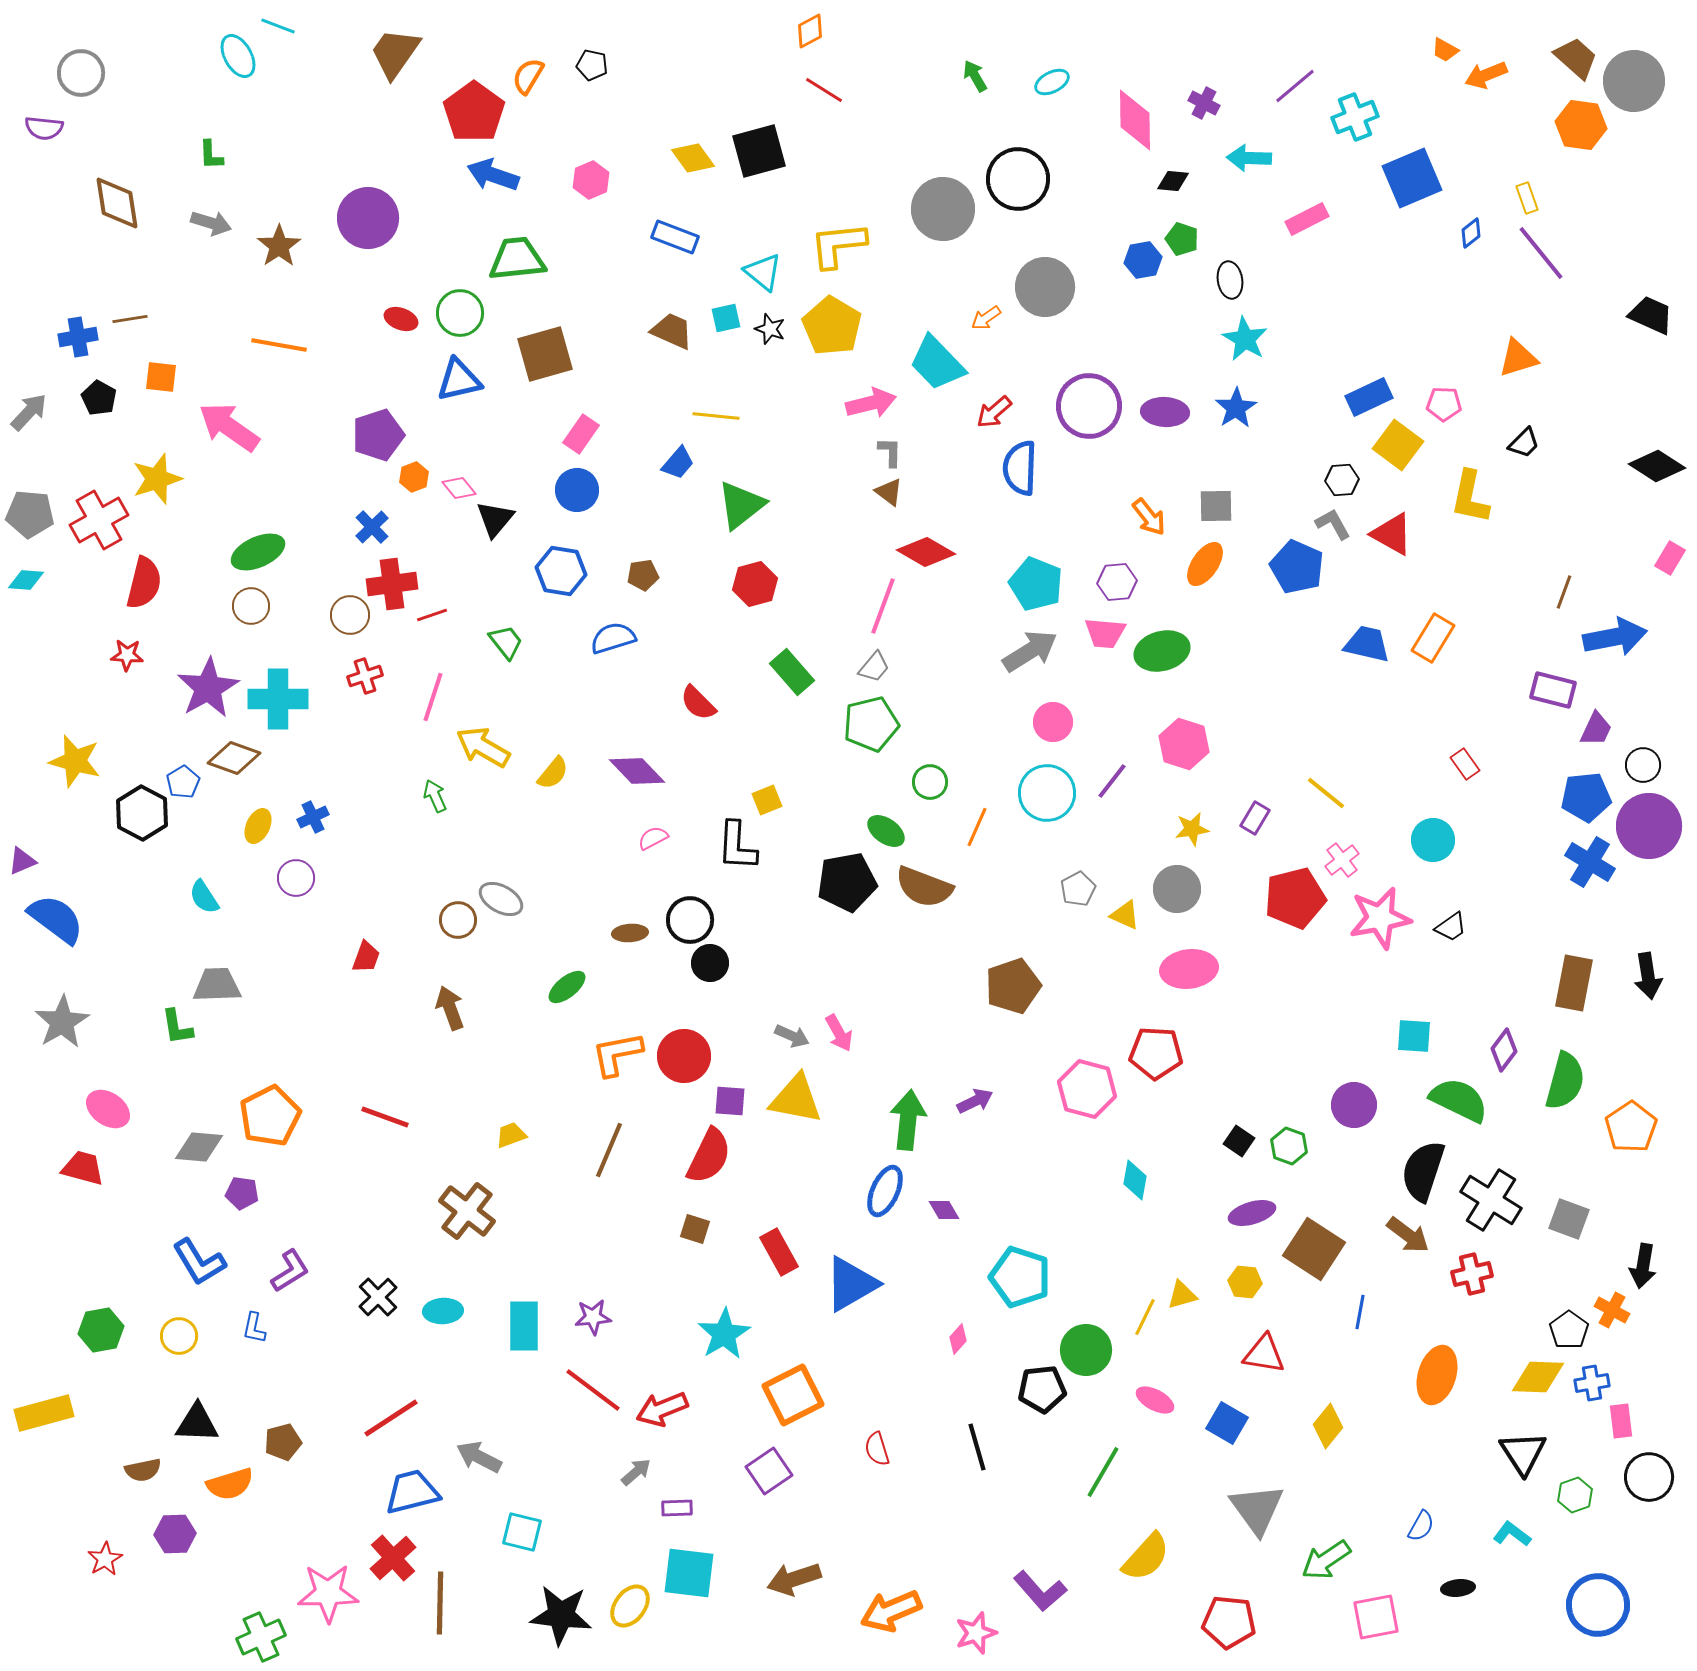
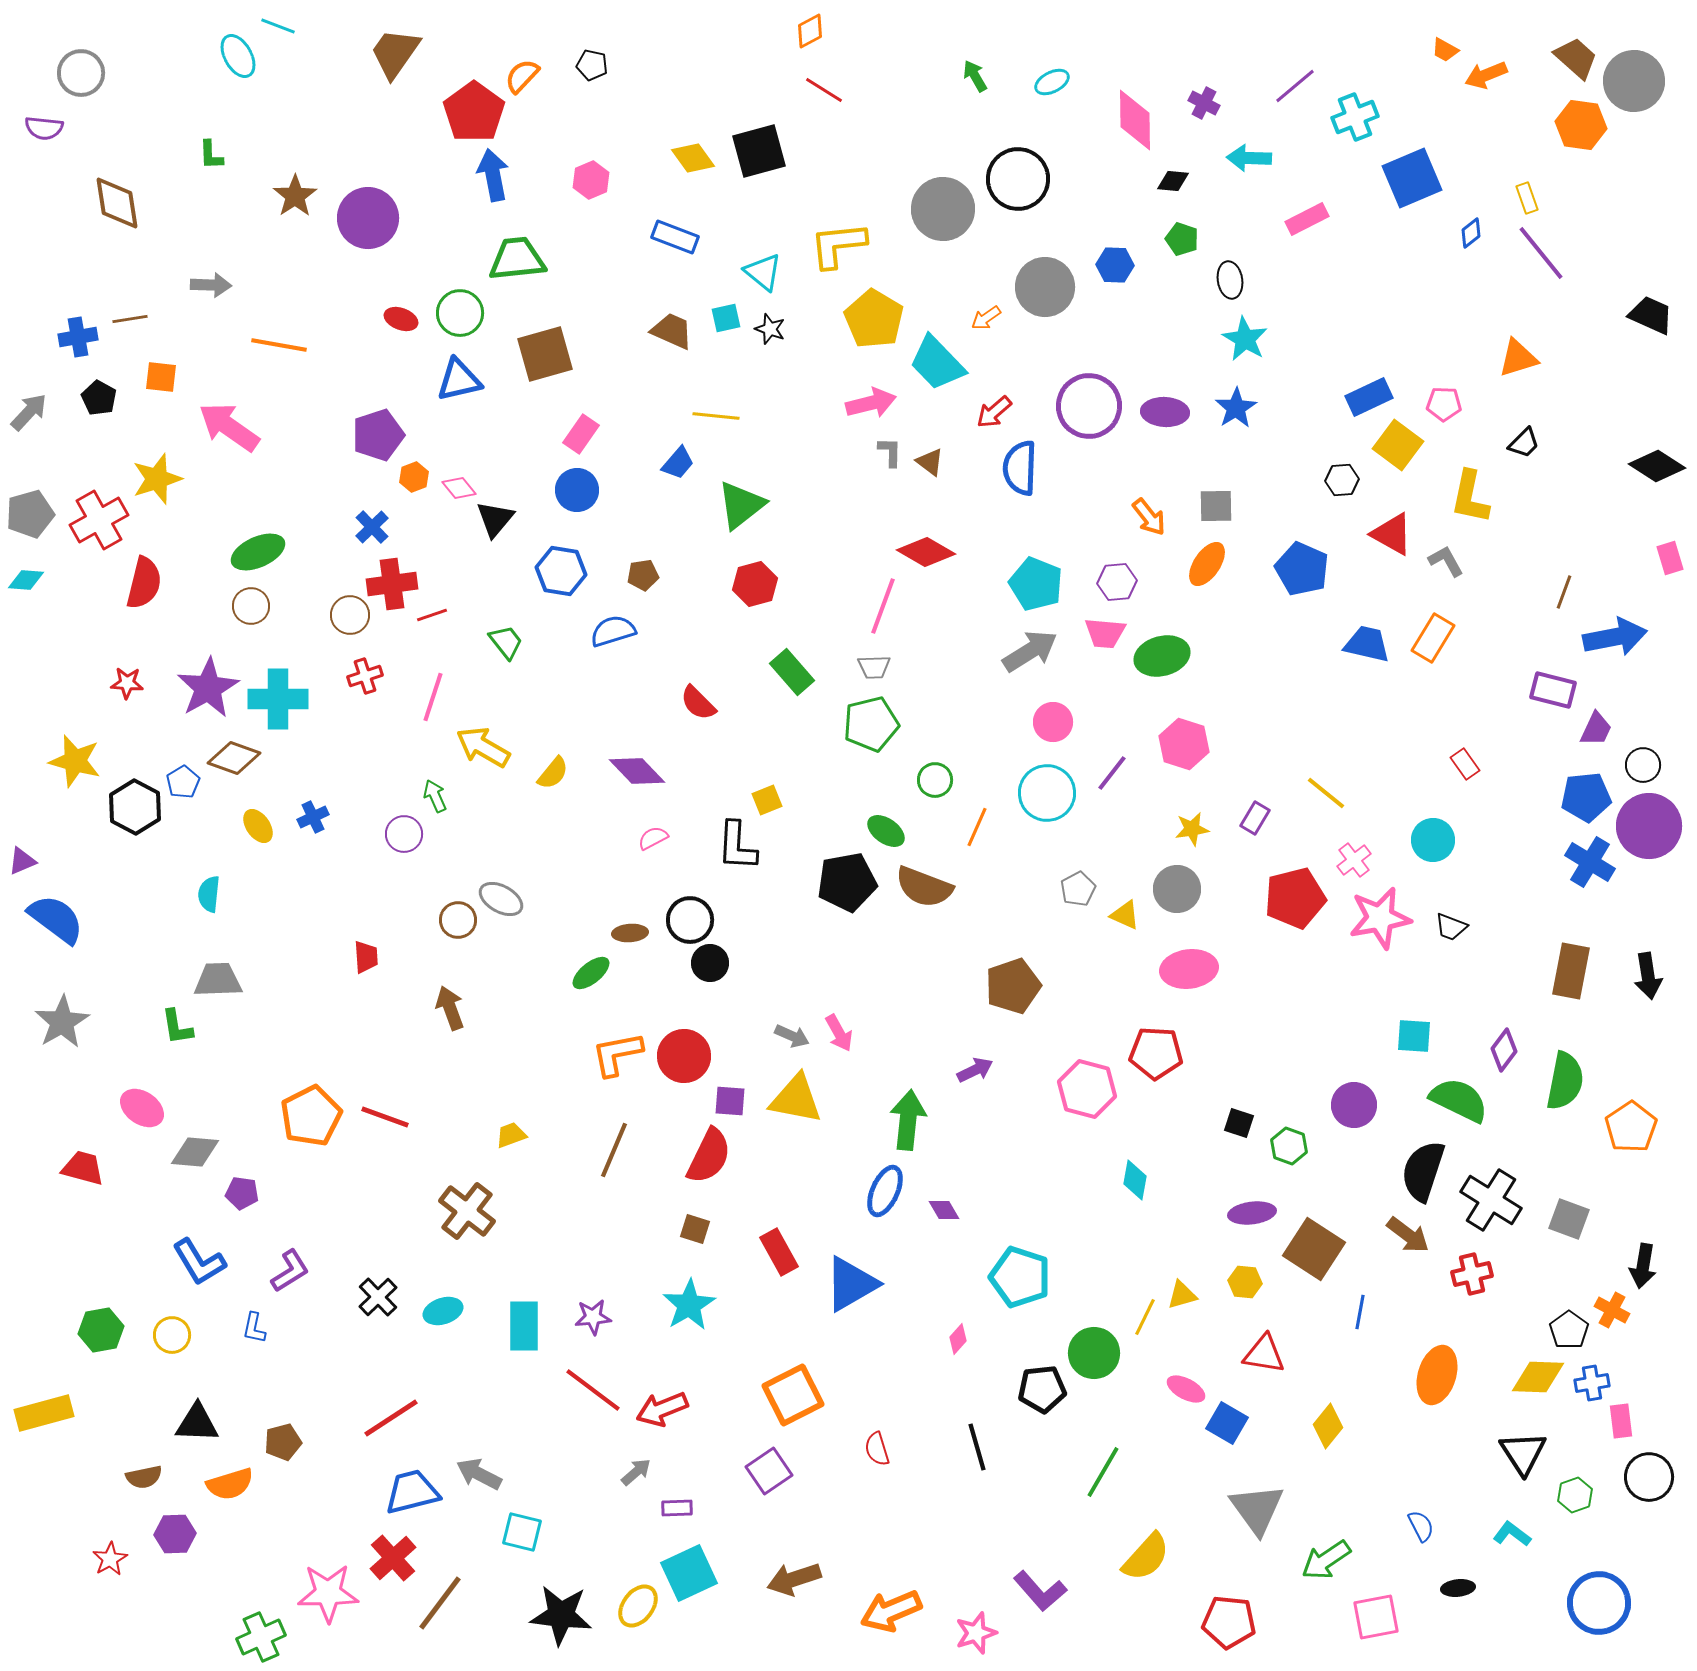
orange semicircle at (528, 76): moved 6 px left; rotated 12 degrees clockwise
blue arrow at (493, 175): rotated 60 degrees clockwise
gray arrow at (211, 223): moved 62 px down; rotated 15 degrees counterclockwise
brown star at (279, 246): moved 16 px right, 50 px up
blue hexagon at (1143, 260): moved 28 px left, 5 px down; rotated 12 degrees clockwise
yellow pentagon at (832, 326): moved 42 px right, 7 px up
brown triangle at (889, 492): moved 41 px right, 30 px up
gray pentagon at (30, 514): rotated 21 degrees counterclockwise
gray L-shape at (1333, 524): moved 113 px right, 37 px down
pink rectangle at (1670, 558): rotated 48 degrees counterclockwise
orange ellipse at (1205, 564): moved 2 px right
blue pentagon at (1297, 567): moved 5 px right, 2 px down
blue semicircle at (613, 638): moved 7 px up
green ellipse at (1162, 651): moved 5 px down
red star at (127, 655): moved 28 px down
gray trapezoid at (874, 667): rotated 48 degrees clockwise
purple line at (1112, 781): moved 8 px up
green circle at (930, 782): moved 5 px right, 2 px up
black hexagon at (142, 813): moved 7 px left, 6 px up
yellow ellipse at (258, 826): rotated 60 degrees counterclockwise
pink cross at (1342, 860): moved 12 px right
purple circle at (296, 878): moved 108 px right, 44 px up
cyan semicircle at (204, 897): moved 5 px right, 3 px up; rotated 39 degrees clockwise
black trapezoid at (1451, 927): rotated 56 degrees clockwise
red trapezoid at (366, 957): rotated 24 degrees counterclockwise
brown rectangle at (1574, 983): moved 3 px left, 12 px up
gray trapezoid at (217, 985): moved 1 px right, 5 px up
green ellipse at (567, 987): moved 24 px right, 14 px up
green semicircle at (1565, 1081): rotated 4 degrees counterclockwise
purple arrow at (975, 1101): moved 31 px up
pink ellipse at (108, 1109): moved 34 px right, 1 px up
orange pentagon at (270, 1116): moved 41 px right
black square at (1239, 1141): moved 18 px up; rotated 16 degrees counterclockwise
gray diamond at (199, 1147): moved 4 px left, 5 px down
brown line at (609, 1150): moved 5 px right
purple ellipse at (1252, 1213): rotated 9 degrees clockwise
cyan ellipse at (443, 1311): rotated 15 degrees counterclockwise
cyan star at (724, 1334): moved 35 px left, 29 px up
yellow circle at (179, 1336): moved 7 px left, 1 px up
green circle at (1086, 1350): moved 8 px right, 3 px down
pink ellipse at (1155, 1400): moved 31 px right, 11 px up
gray arrow at (479, 1457): moved 17 px down
brown semicircle at (143, 1470): moved 1 px right, 7 px down
blue semicircle at (1421, 1526): rotated 56 degrees counterclockwise
red star at (105, 1559): moved 5 px right
cyan square at (689, 1573): rotated 32 degrees counterclockwise
brown line at (440, 1603): rotated 36 degrees clockwise
blue circle at (1598, 1605): moved 1 px right, 2 px up
yellow ellipse at (630, 1606): moved 8 px right
